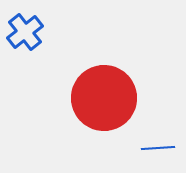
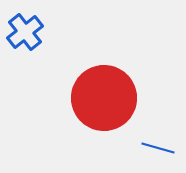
blue line: rotated 20 degrees clockwise
